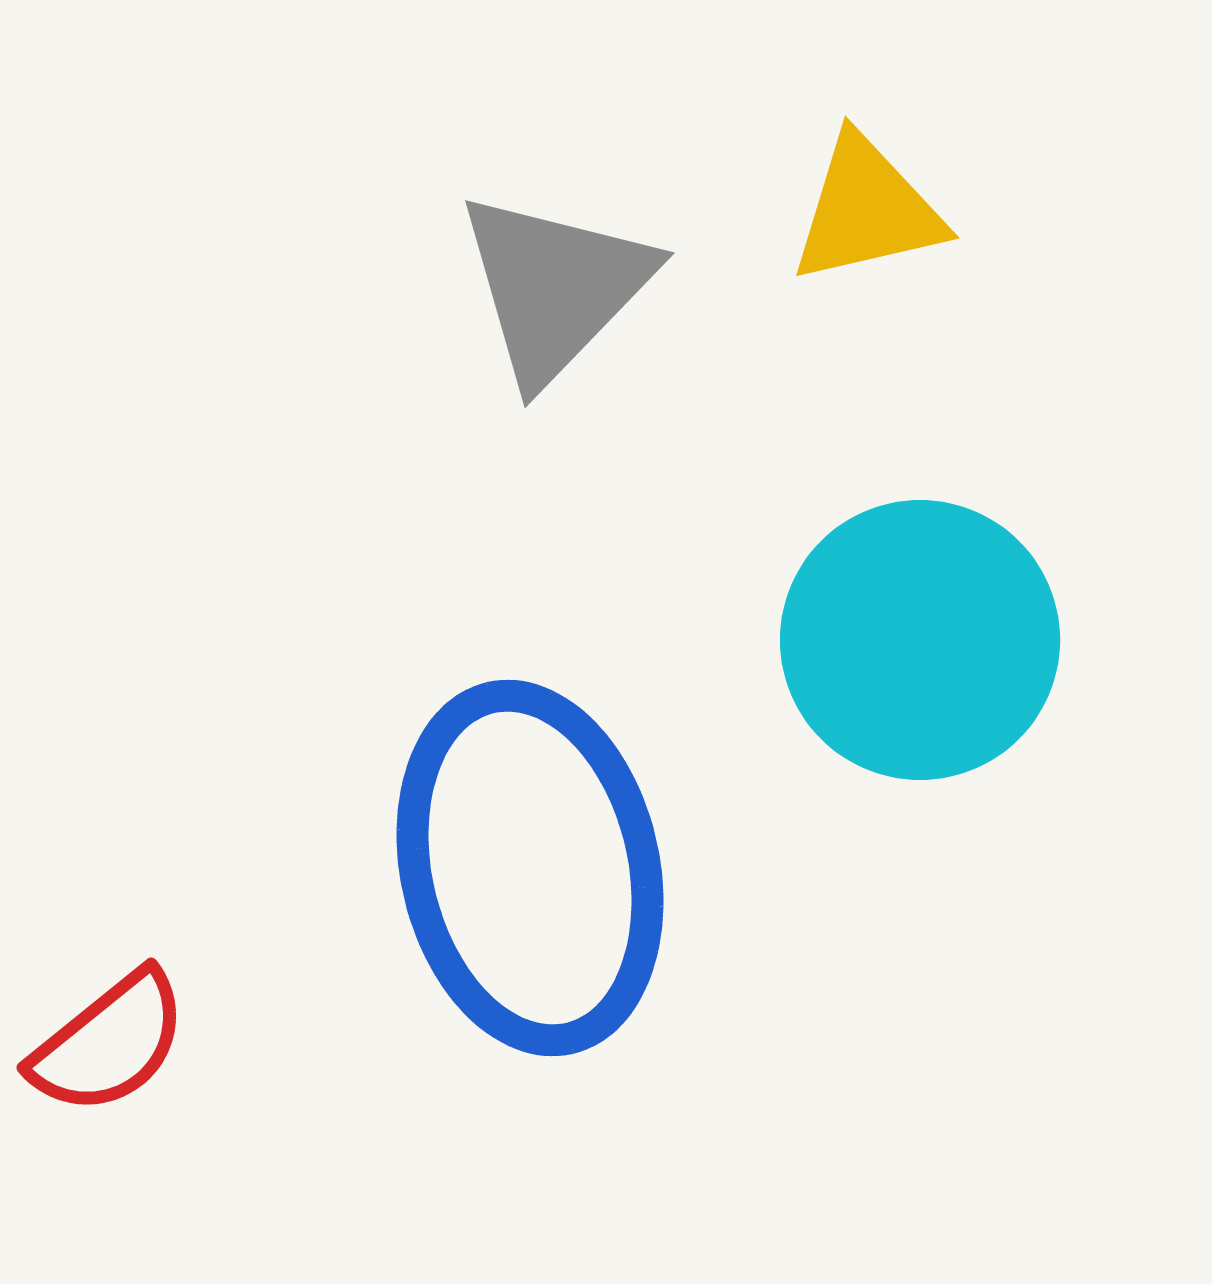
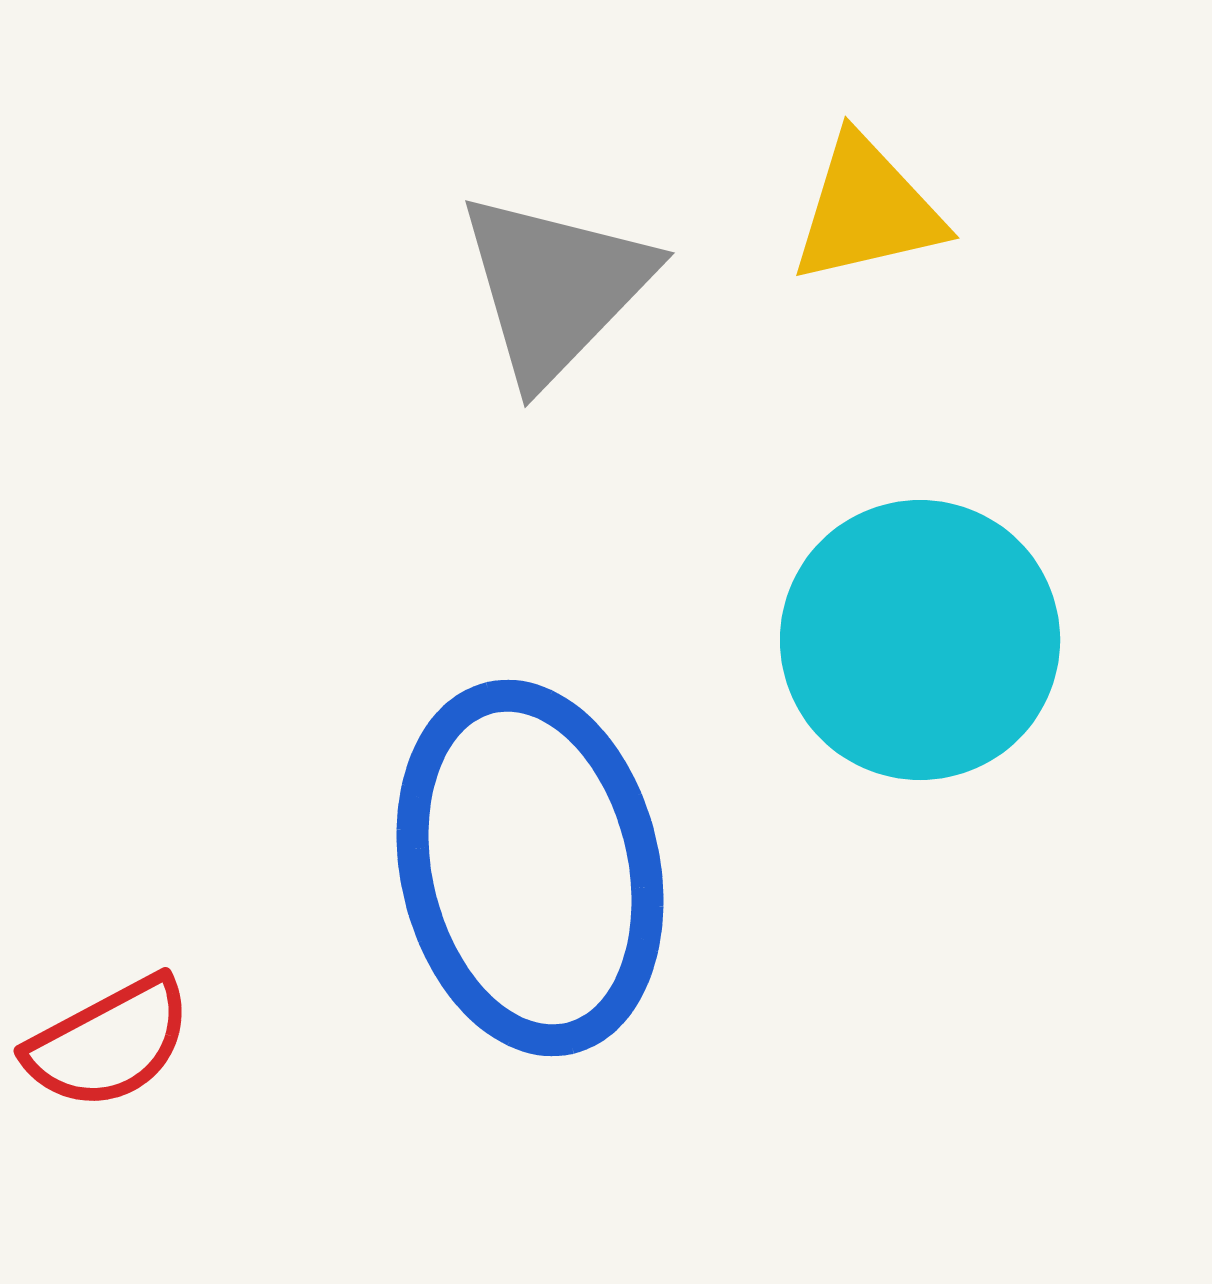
red semicircle: rotated 11 degrees clockwise
